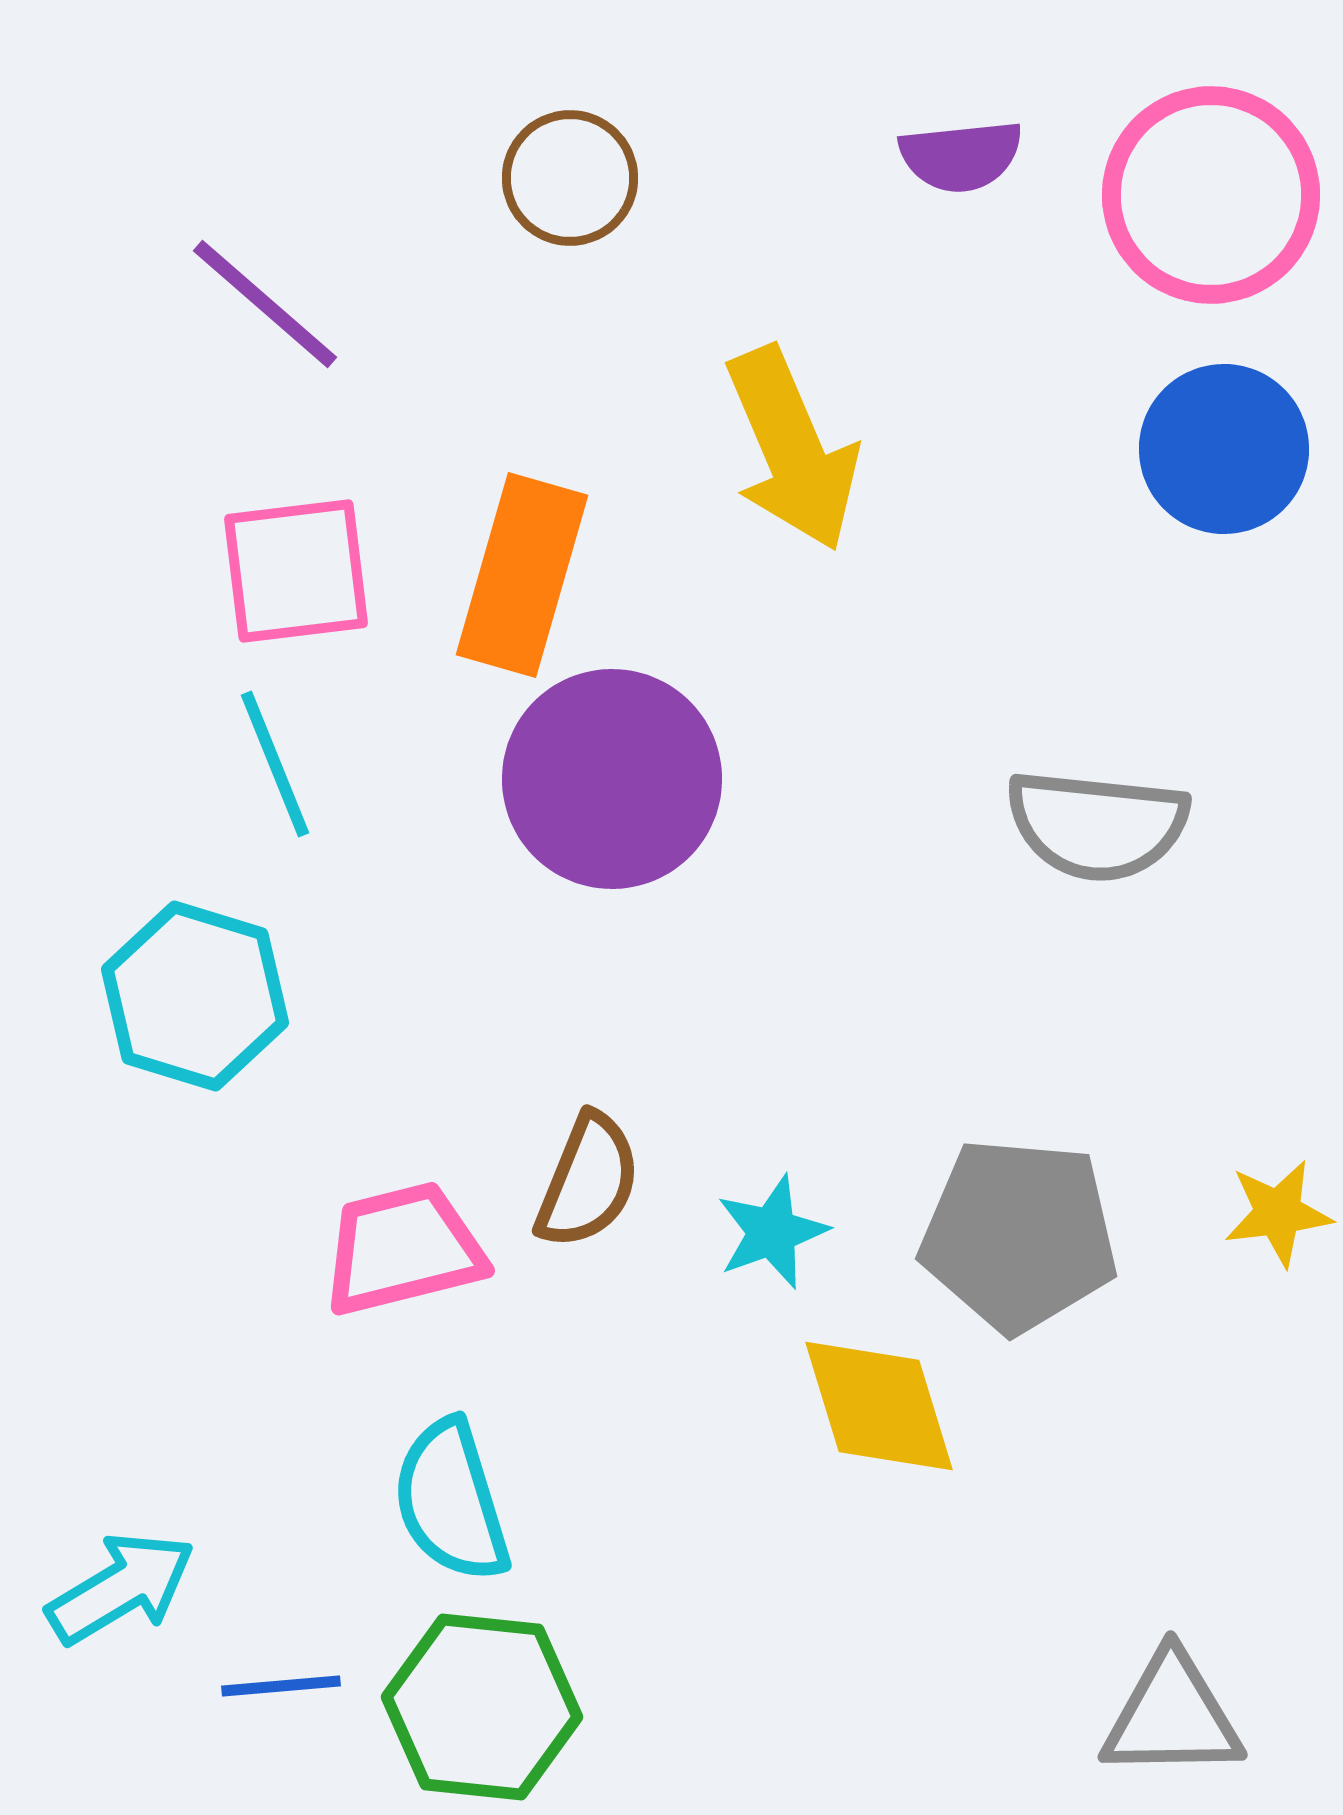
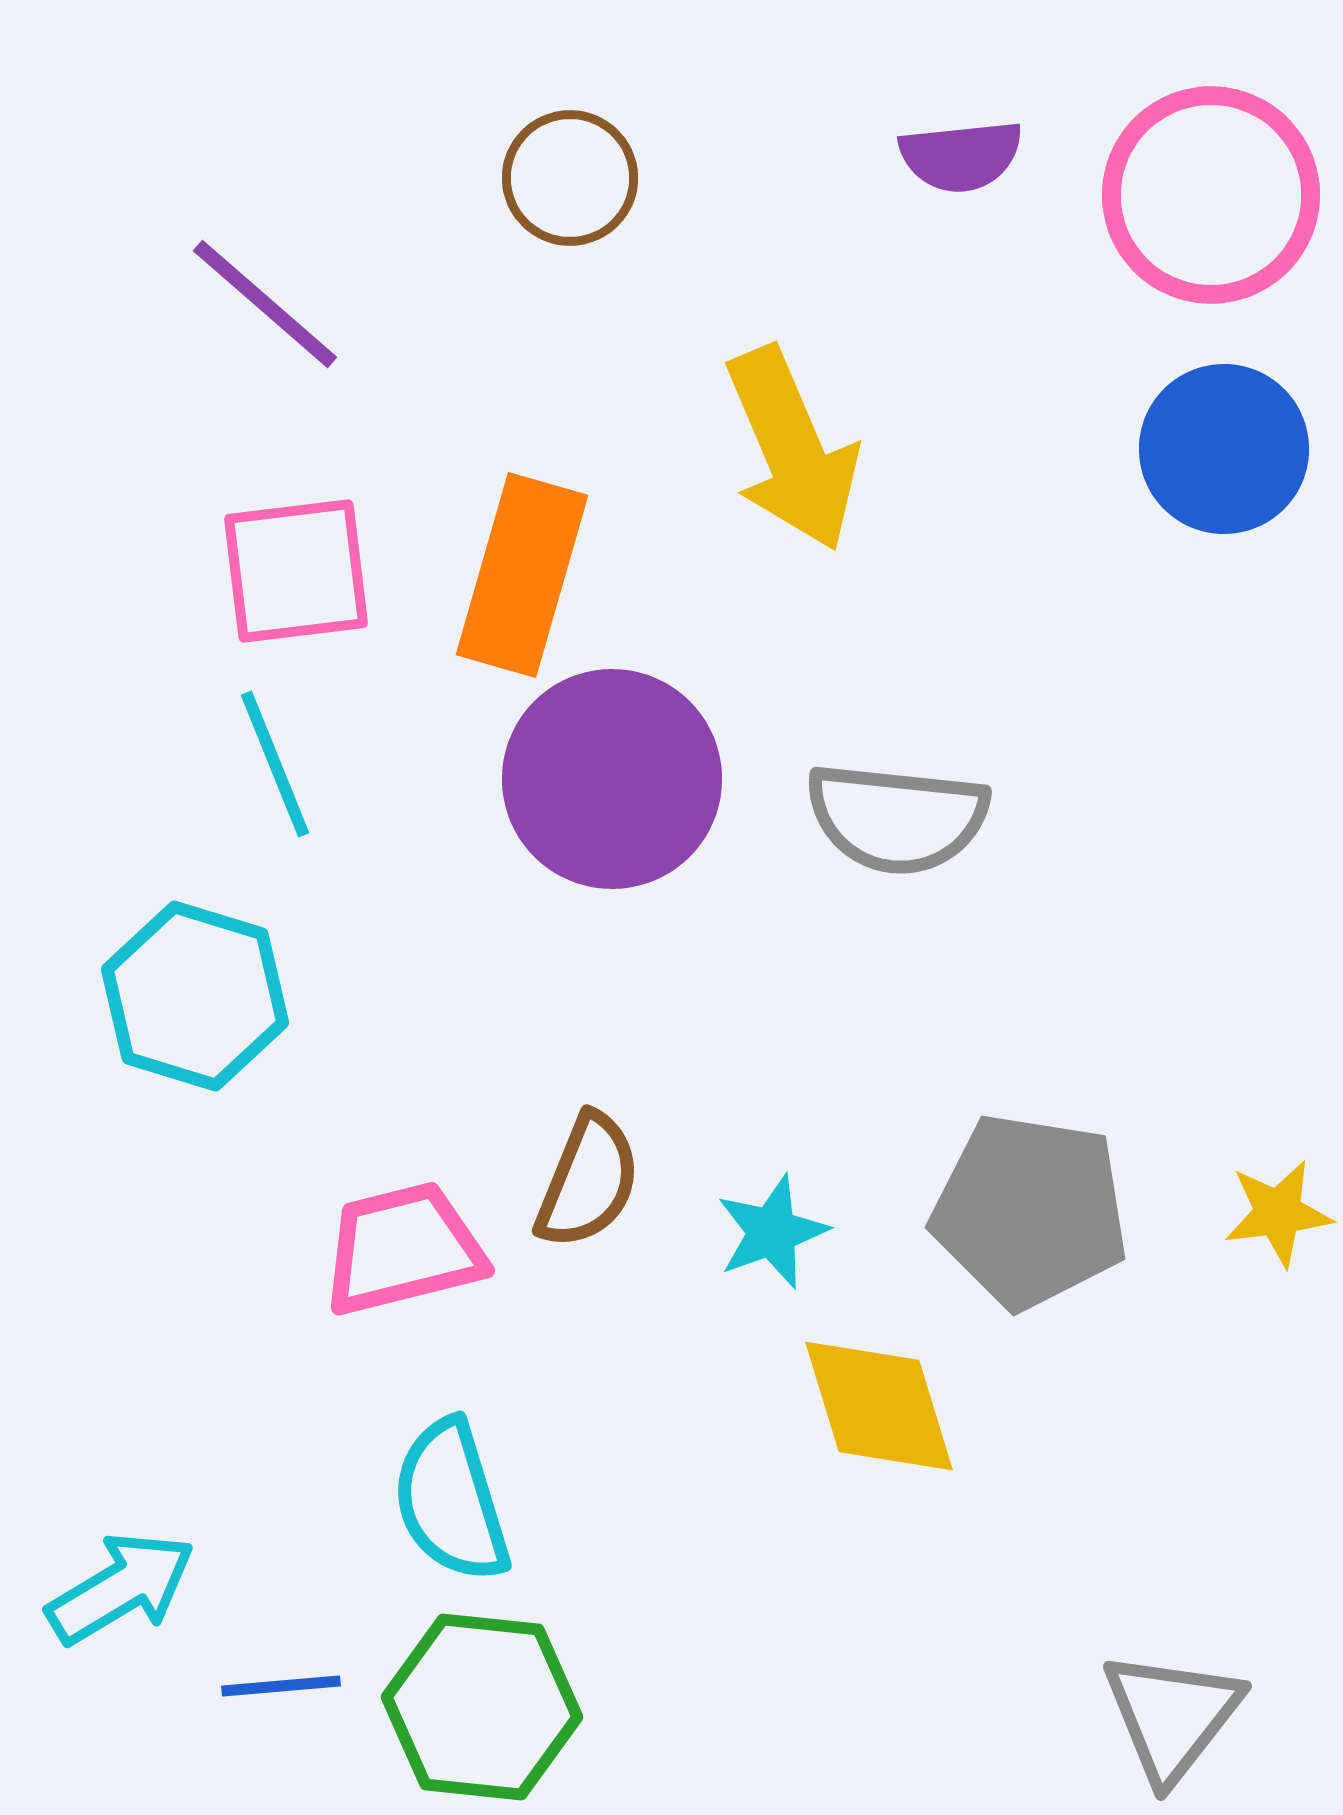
gray semicircle: moved 200 px left, 7 px up
gray pentagon: moved 11 px right, 24 px up; rotated 4 degrees clockwise
gray triangle: rotated 51 degrees counterclockwise
